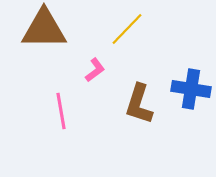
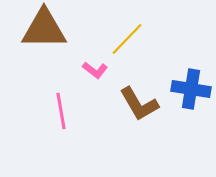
yellow line: moved 10 px down
pink L-shape: rotated 75 degrees clockwise
brown L-shape: rotated 48 degrees counterclockwise
